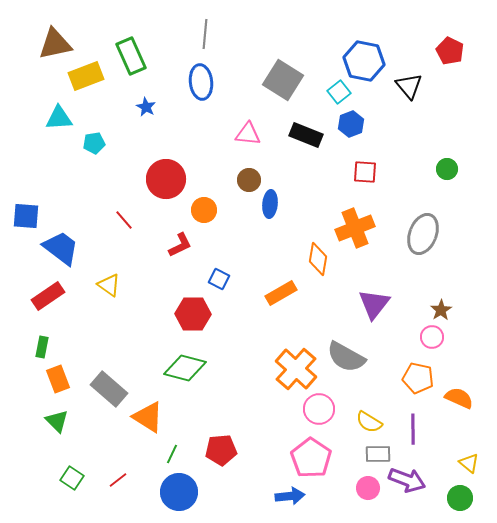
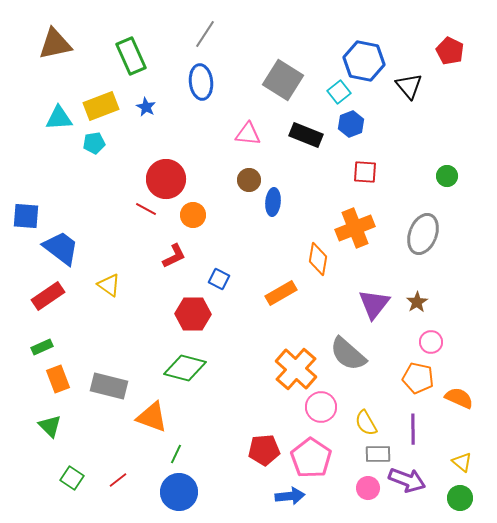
gray line at (205, 34): rotated 28 degrees clockwise
yellow rectangle at (86, 76): moved 15 px right, 30 px down
green circle at (447, 169): moved 7 px down
blue ellipse at (270, 204): moved 3 px right, 2 px up
orange circle at (204, 210): moved 11 px left, 5 px down
red line at (124, 220): moved 22 px right, 11 px up; rotated 20 degrees counterclockwise
red L-shape at (180, 245): moved 6 px left, 11 px down
brown star at (441, 310): moved 24 px left, 8 px up
pink circle at (432, 337): moved 1 px left, 5 px down
green rectangle at (42, 347): rotated 55 degrees clockwise
gray semicircle at (346, 357): moved 2 px right, 3 px up; rotated 12 degrees clockwise
gray rectangle at (109, 389): moved 3 px up; rotated 27 degrees counterclockwise
pink circle at (319, 409): moved 2 px right, 2 px up
orange triangle at (148, 417): moved 4 px right; rotated 12 degrees counterclockwise
green triangle at (57, 421): moved 7 px left, 5 px down
yellow semicircle at (369, 422): moved 3 px left, 1 px down; rotated 28 degrees clockwise
red pentagon at (221, 450): moved 43 px right
green line at (172, 454): moved 4 px right
yellow triangle at (469, 463): moved 7 px left, 1 px up
